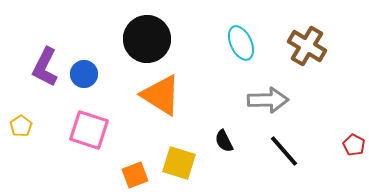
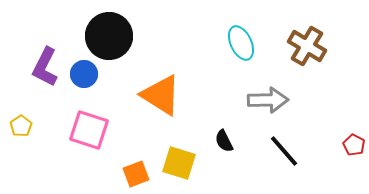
black circle: moved 38 px left, 3 px up
orange square: moved 1 px right, 1 px up
